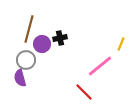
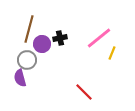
yellow line: moved 9 px left, 9 px down
gray circle: moved 1 px right
pink line: moved 1 px left, 28 px up
